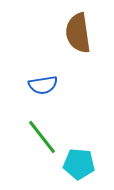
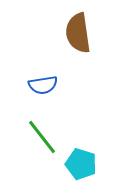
cyan pentagon: moved 2 px right; rotated 12 degrees clockwise
